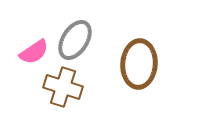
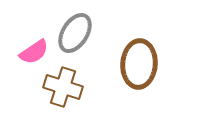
gray ellipse: moved 7 px up
